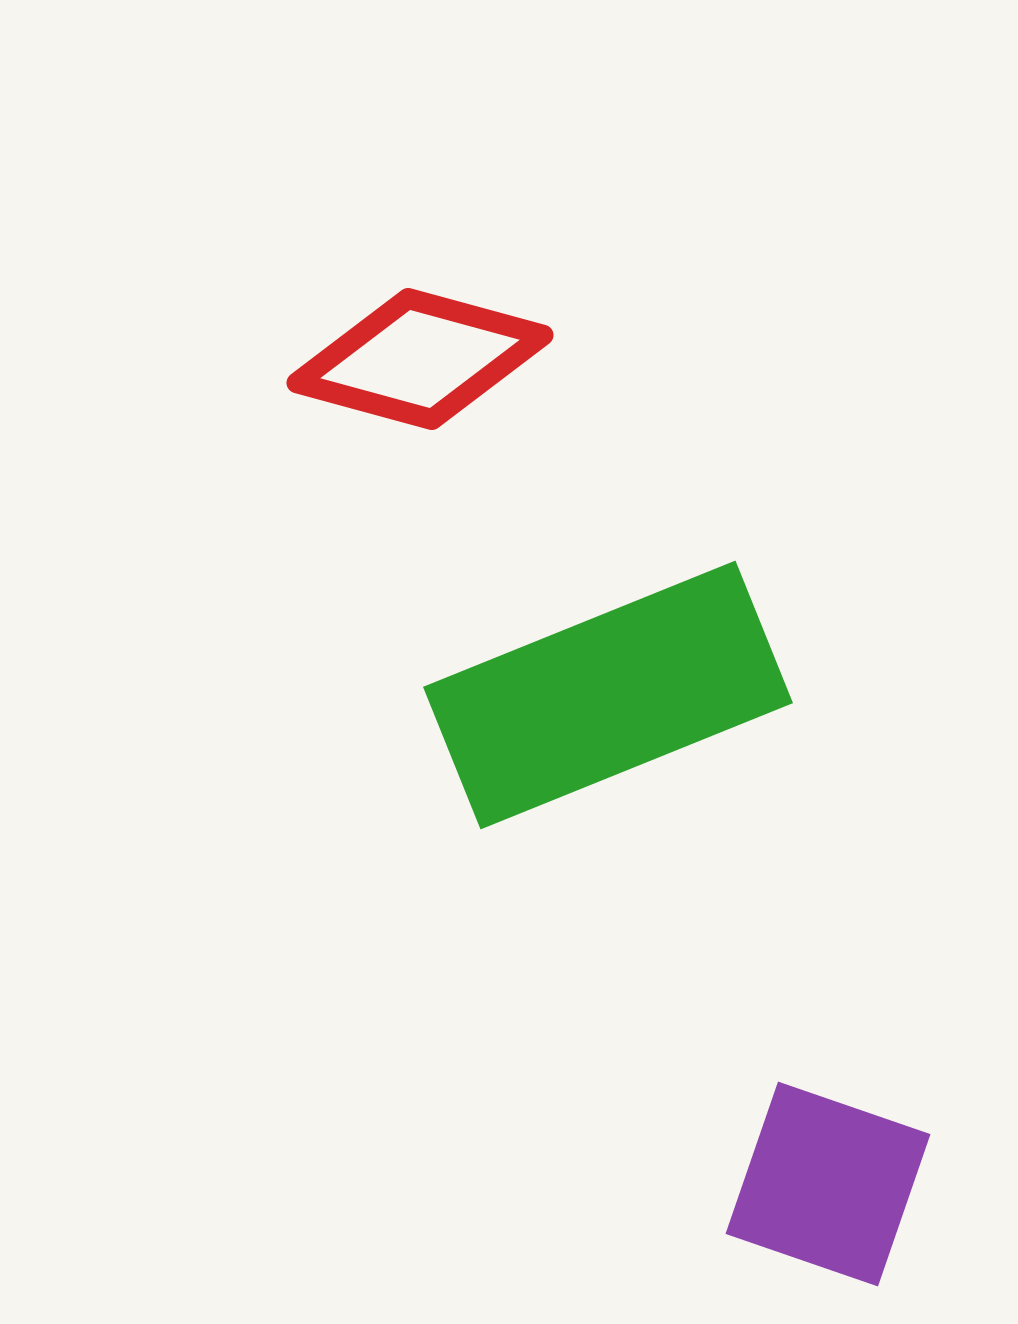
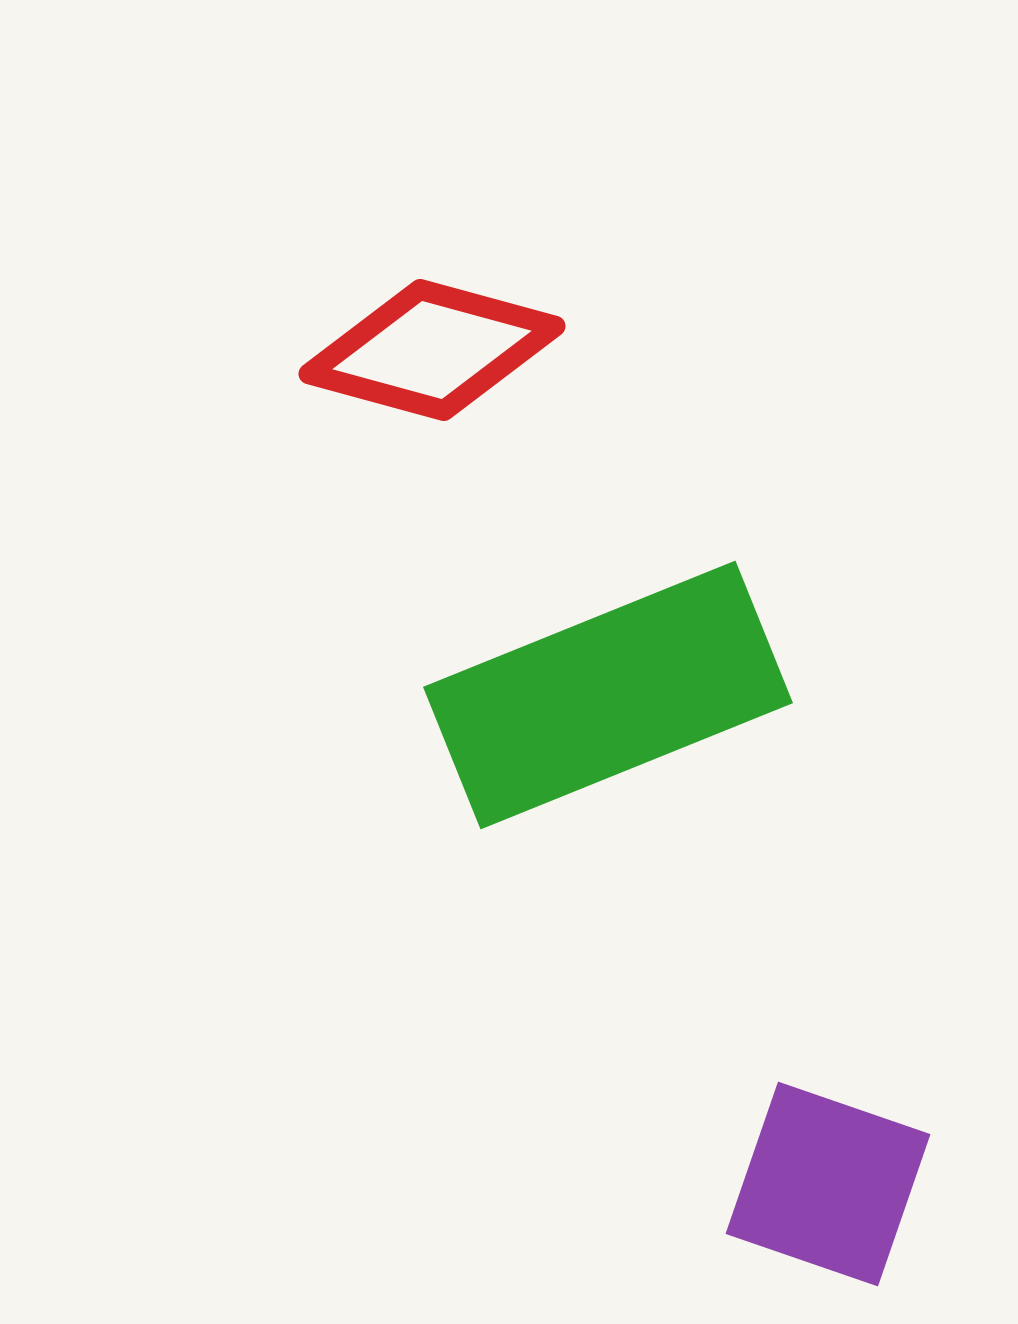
red diamond: moved 12 px right, 9 px up
